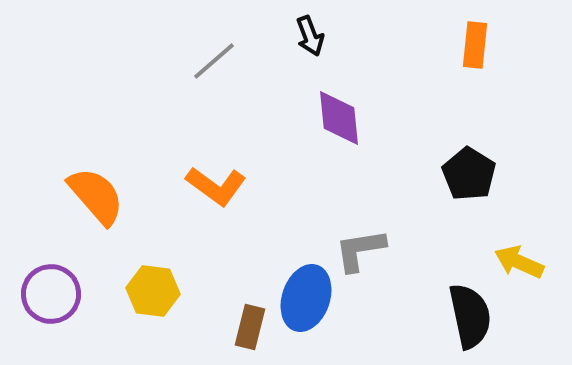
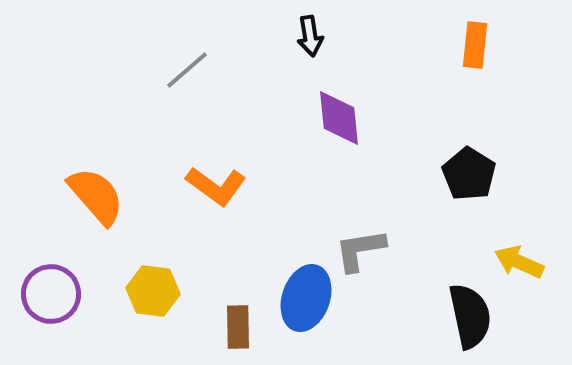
black arrow: rotated 12 degrees clockwise
gray line: moved 27 px left, 9 px down
brown rectangle: moved 12 px left; rotated 15 degrees counterclockwise
